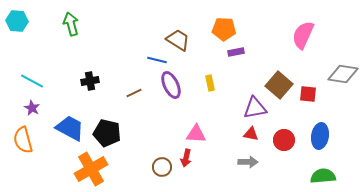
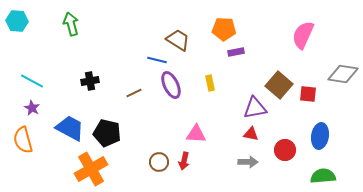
red circle: moved 1 px right, 10 px down
red arrow: moved 2 px left, 3 px down
brown circle: moved 3 px left, 5 px up
